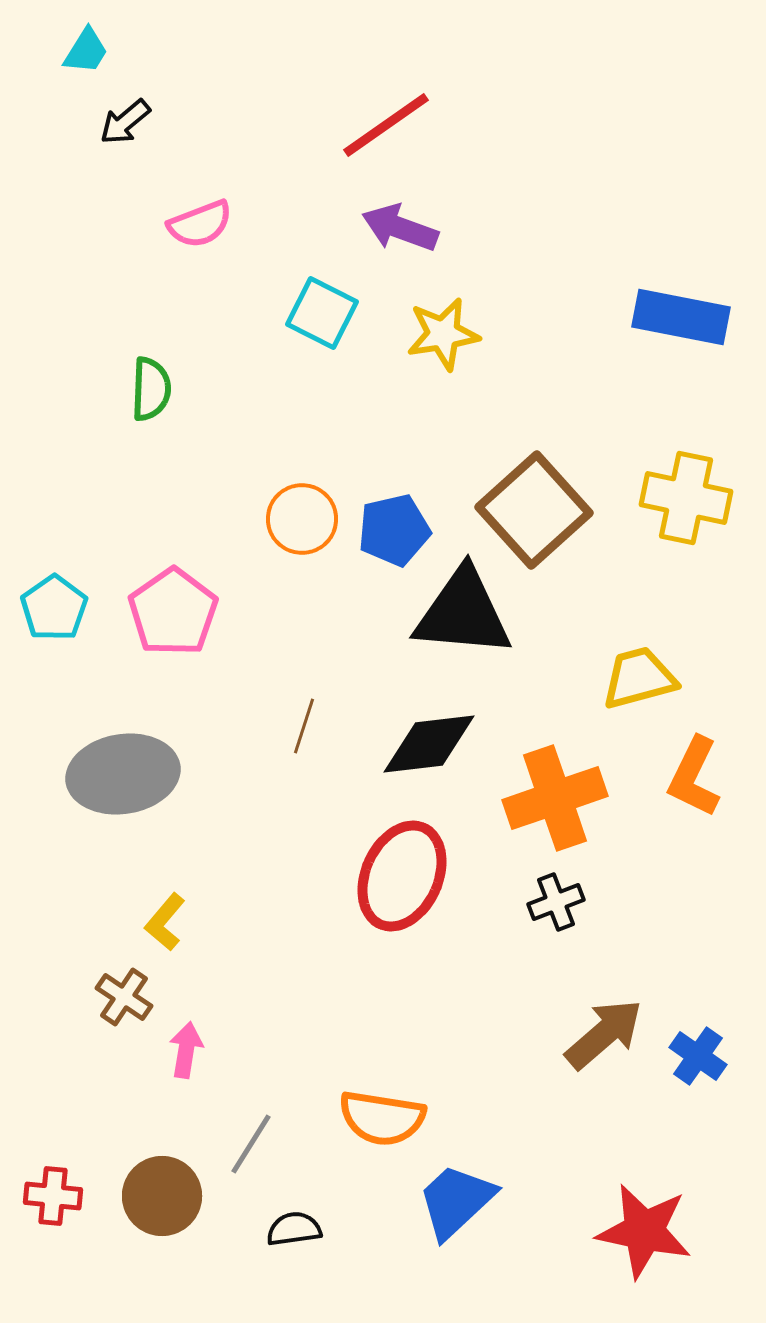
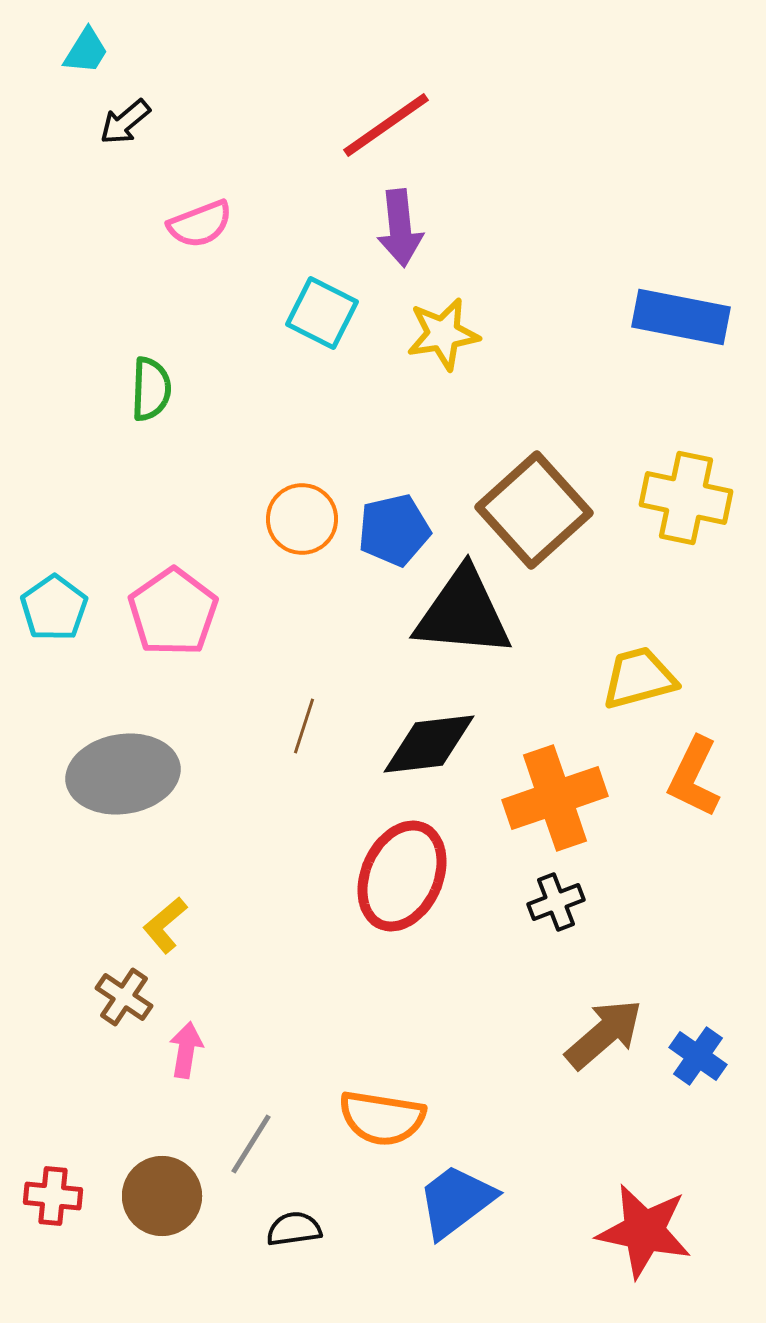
purple arrow: rotated 116 degrees counterclockwise
yellow L-shape: moved 3 px down; rotated 10 degrees clockwise
blue trapezoid: rotated 6 degrees clockwise
